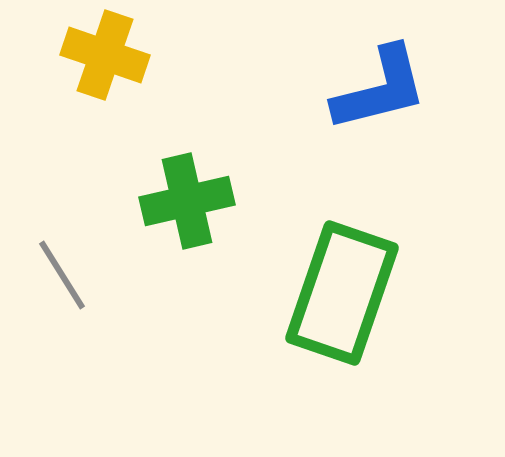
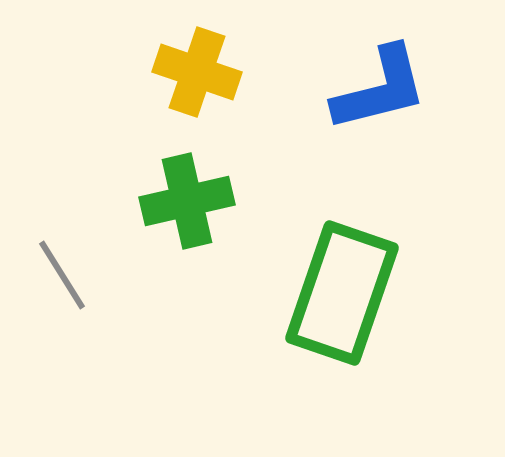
yellow cross: moved 92 px right, 17 px down
